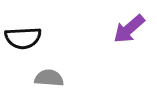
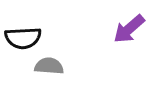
gray semicircle: moved 12 px up
